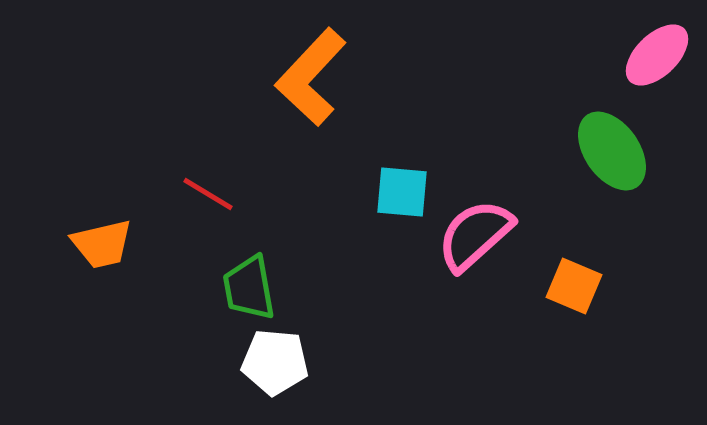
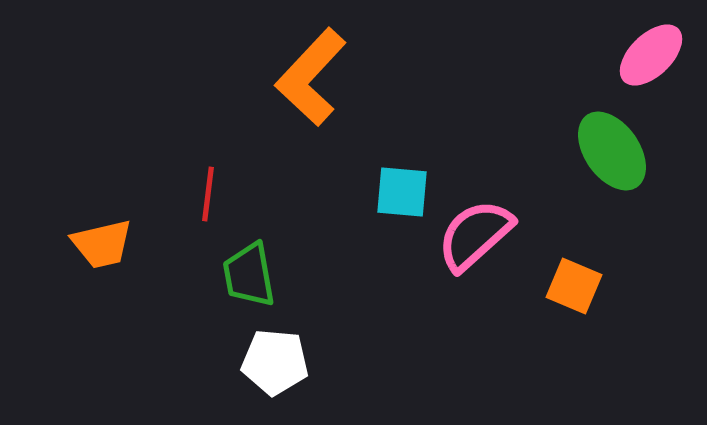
pink ellipse: moved 6 px left
red line: rotated 66 degrees clockwise
green trapezoid: moved 13 px up
